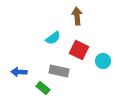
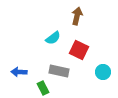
brown arrow: rotated 18 degrees clockwise
cyan circle: moved 11 px down
green rectangle: rotated 24 degrees clockwise
